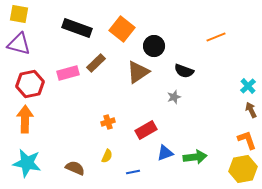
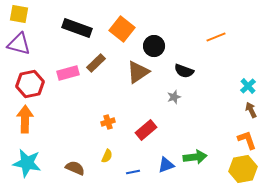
red rectangle: rotated 10 degrees counterclockwise
blue triangle: moved 1 px right, 12 px down
